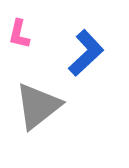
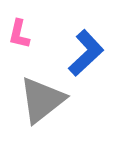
gray triangle: moved 4 px right, 6 px up
